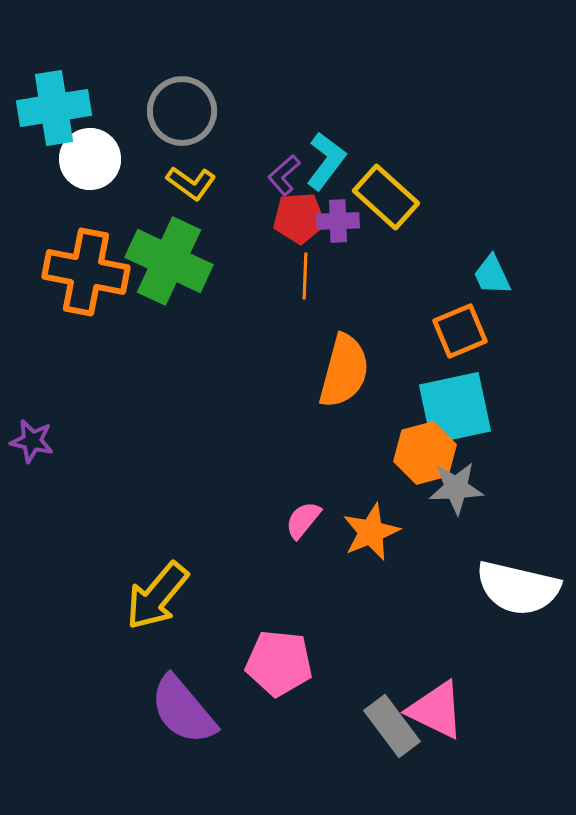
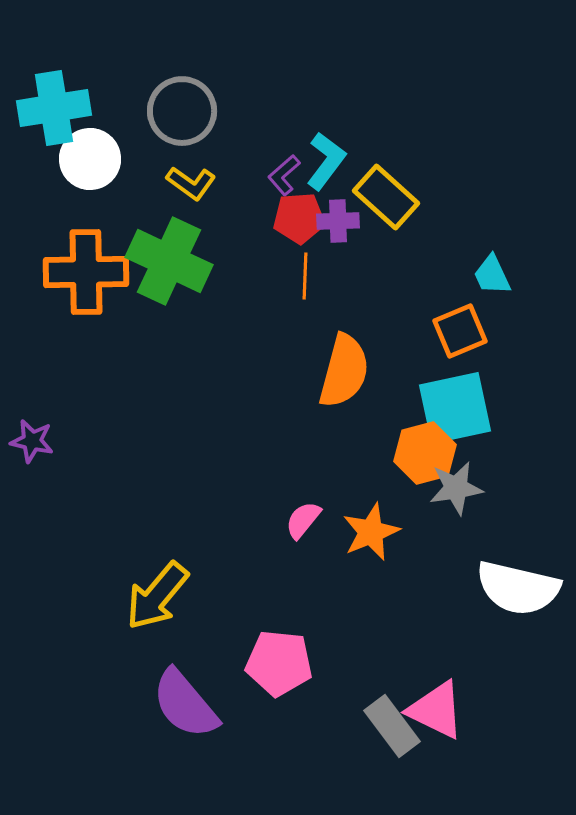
orange cross: rotated 12 degrees counterclockwise
gray star: rotated 6 degrees counterclockwise
purple semicircle: moved 2 px right, 6 px up
